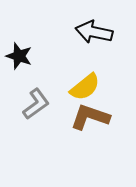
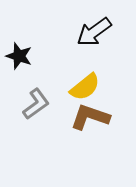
black arrow: rotated 48 degrees counterclockwise
